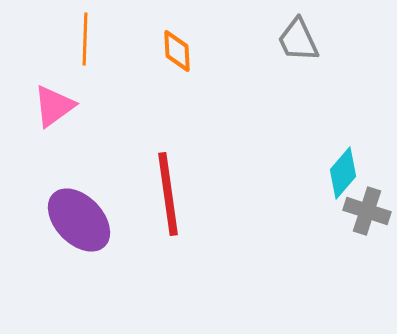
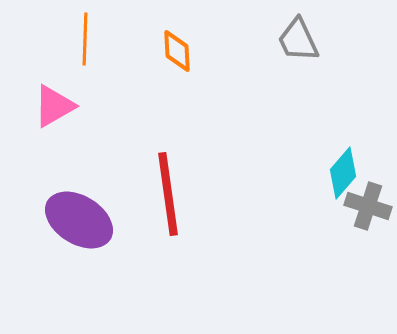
pink triangle: rotated 6 degrees clockwise
gray cross: moved 1 px right, 5 px up
purple ellipse: rotated 14 degrees counterclockwise
